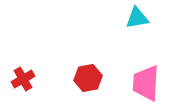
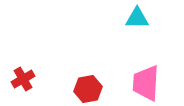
cyan triangle: rotated 10 degrees clockwise
red hexagon: moved 11 px down
